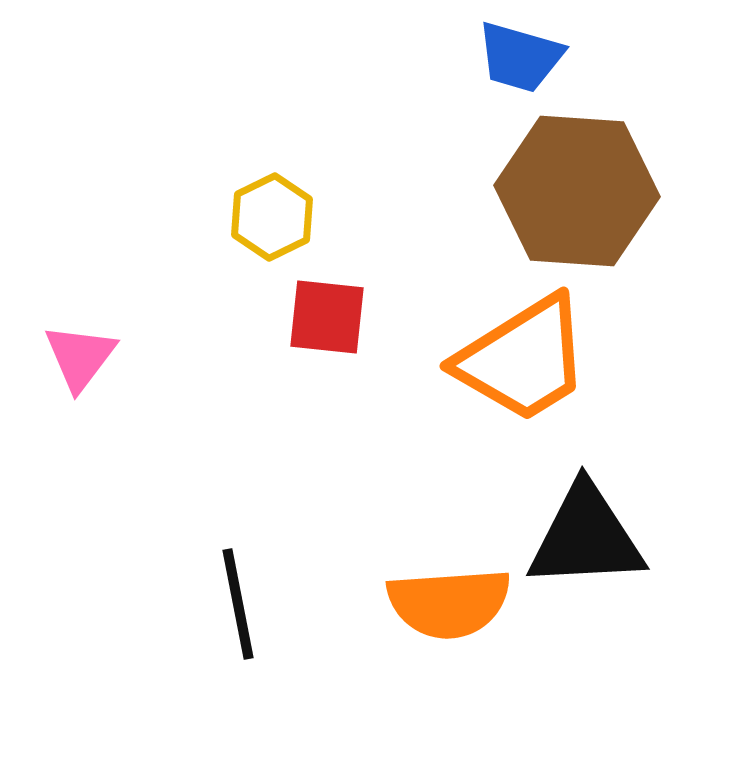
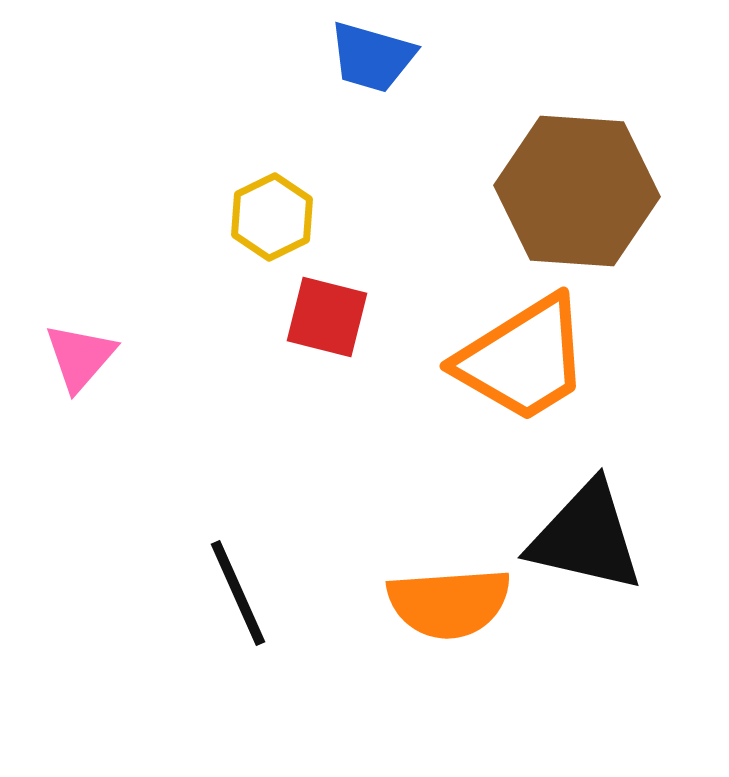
blue trapezoid: moved 148 px left
red square: rotated 8 degrees clockwise
pink triangle: rotated 4 degrees clockwise
black triangle: rotated 16 degrees clockwise
black line: moved 11 px up; rotated 13 degrees counterclockwise
